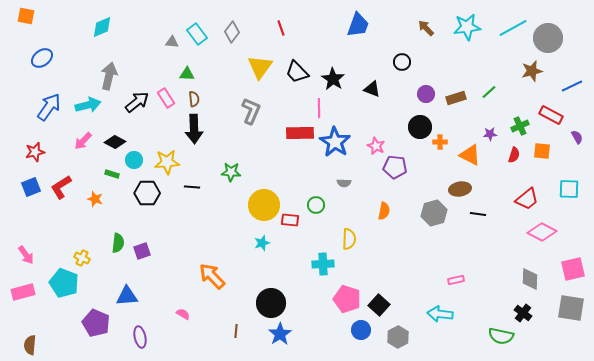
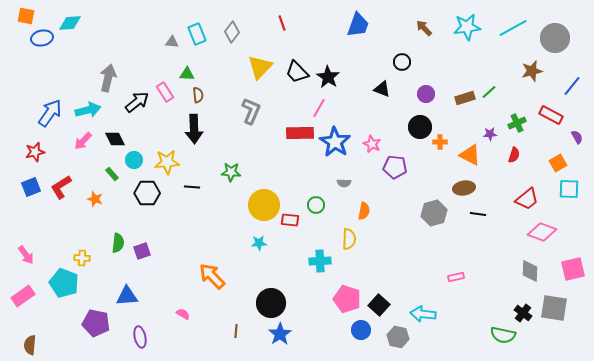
cyan diamond at (102, 27): moved 32 px left, 4 px up; rotated 20 degrees clockwise
red line at (281, 28): moved 1 px right, 5 px up
brown arrow at (426, 28): moved 2 px left
cyan rectangle at (197, 34): rotated 15 degrees clockwise
gray circle at (548, 38): moved 7 px right
blue ellipse at (42, 58): moved 20 px up; rotated 25 degrees clockwise
yellow triangle at (260, 67): rotated 8 degrees clockwise
gray arrow at (109, 76): moved 1 px left, 2 px down
black star at (333, 79): moved 5 px left, 2 px up
blue line at (572, 86): rotated 25 degrees counterclockwise
black triangle at (372, 89): moved 10 px right
pink rectangle at (166, 98): moved 1 px left, 6 px up
brown rectangle at (456, 98): moved 9 px right
brown semicircle at (194, 99): moved 4 px right, 4 px up
cyan arrow at (88, 105): moved 5 px down
blue arrow at (49, 107): moved 1 px right, 6 px down
pink line at (319, 108): rotated 30 degrees clockwise
green cross at (520, 126): moved 3 px left, 3 px up
black diamond at (115, 142): moved 3 px up; rotated 35 degrees clockwise
pink star at (376, 146): moved 4 px left, 2 px up
orange square at (542, 151): moved 16 px right, 12 px down; rotated 36 degrees counterclockwise
green rectangle at (112, 174): rotated 32 degrees clockwise
brown ellipse at (460, 189): moved 4 px right, 1 px up
orange semicircle at (384, 211): moved 20 px left
pink diamond at (542, 232): rotated 8 degrees counterclockwise
cyan star at (262, 243): moved 3 px left; rotated 14 degrees clockwise
yellow cross at (82, 258): rotated 21 degrees counterclockwise
cyan cross at (323, 264): moved 3 px left, 3 px up
gray diamond at (530, 279): moved 8 px up
pink rectangle at (456, 280): moved 3 px up
pink rectangle at (23, 292): moved 4 px down; rotated 20 degrees counterclockwise
gray square at (571, 308): moved 17 px left
cyan arrow at (440, 314): moved 17 px left
purple pentagon at (96, 323): rotated 12 degrees counterclockwise
green semicircle at (501, 336): moved 2 px right, 1 px up
gray hexagon at (398, 337): rotated 20 degrees counterclockwise
